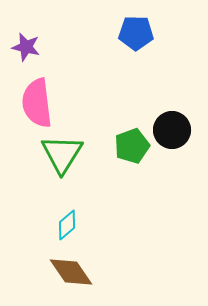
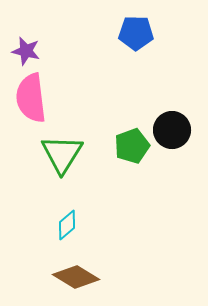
purple star: moved 4 px down
pink semicircle: moved 6 px left, 5 px up
brown diamond: moved 5 px right, 5 px down; rotated 24 degrees counterclockwise
